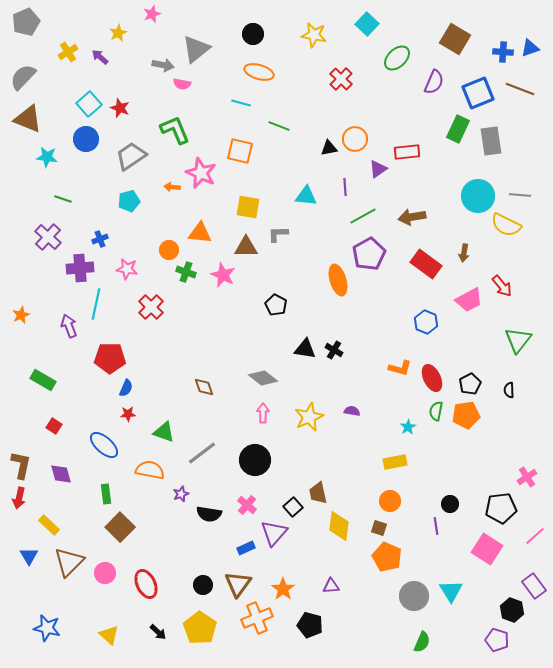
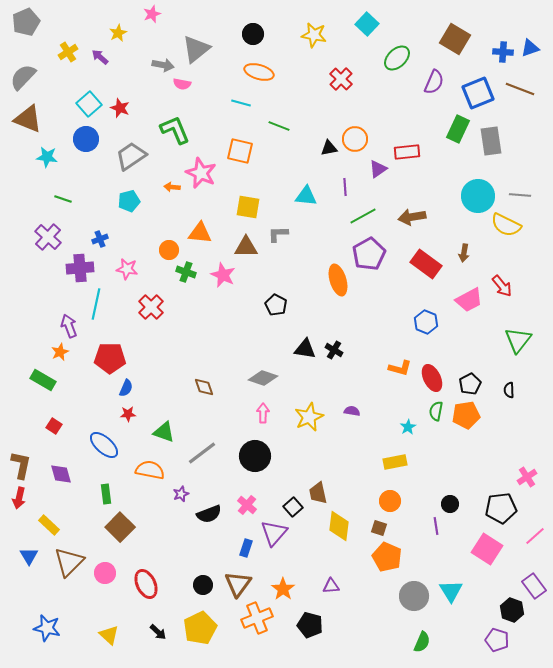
orange star at (21, 315): moved 39 px right, 37 px down
gray diamond at (263, 378): rotated 20 degrees counterclockwise
black circle at (255, 460): moved 4 px up
black semicircle at (209, 514): rotated 30 degrees counterclockwise
blue rectangle at (246, 548): rotated 48 degrees counterclockwise
yellow pentagon at (200, 628): rotated 12 degrees clockwise
